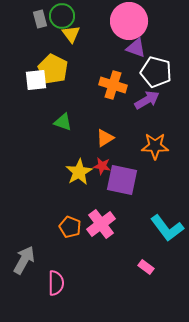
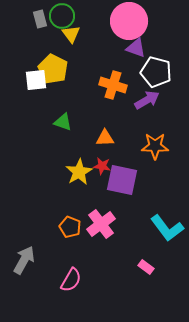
orange triangle: rotated 30 degrees clockwise
pink semicircle: moved 15 px right, 3 px up; rotated 30 degrees clockwise
